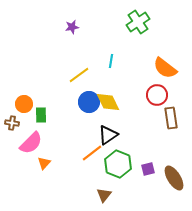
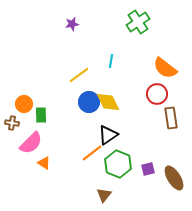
purple star: moved 3 px up
red circle: moved 1 px up
orange triangle: rotated 40 degrees counterclockwise
